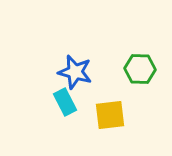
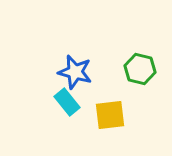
green hexagon: rotated 12 degrees clockwise
cyan rectangle: moved 2 px right; rotated 12 degrees counterclockwise
